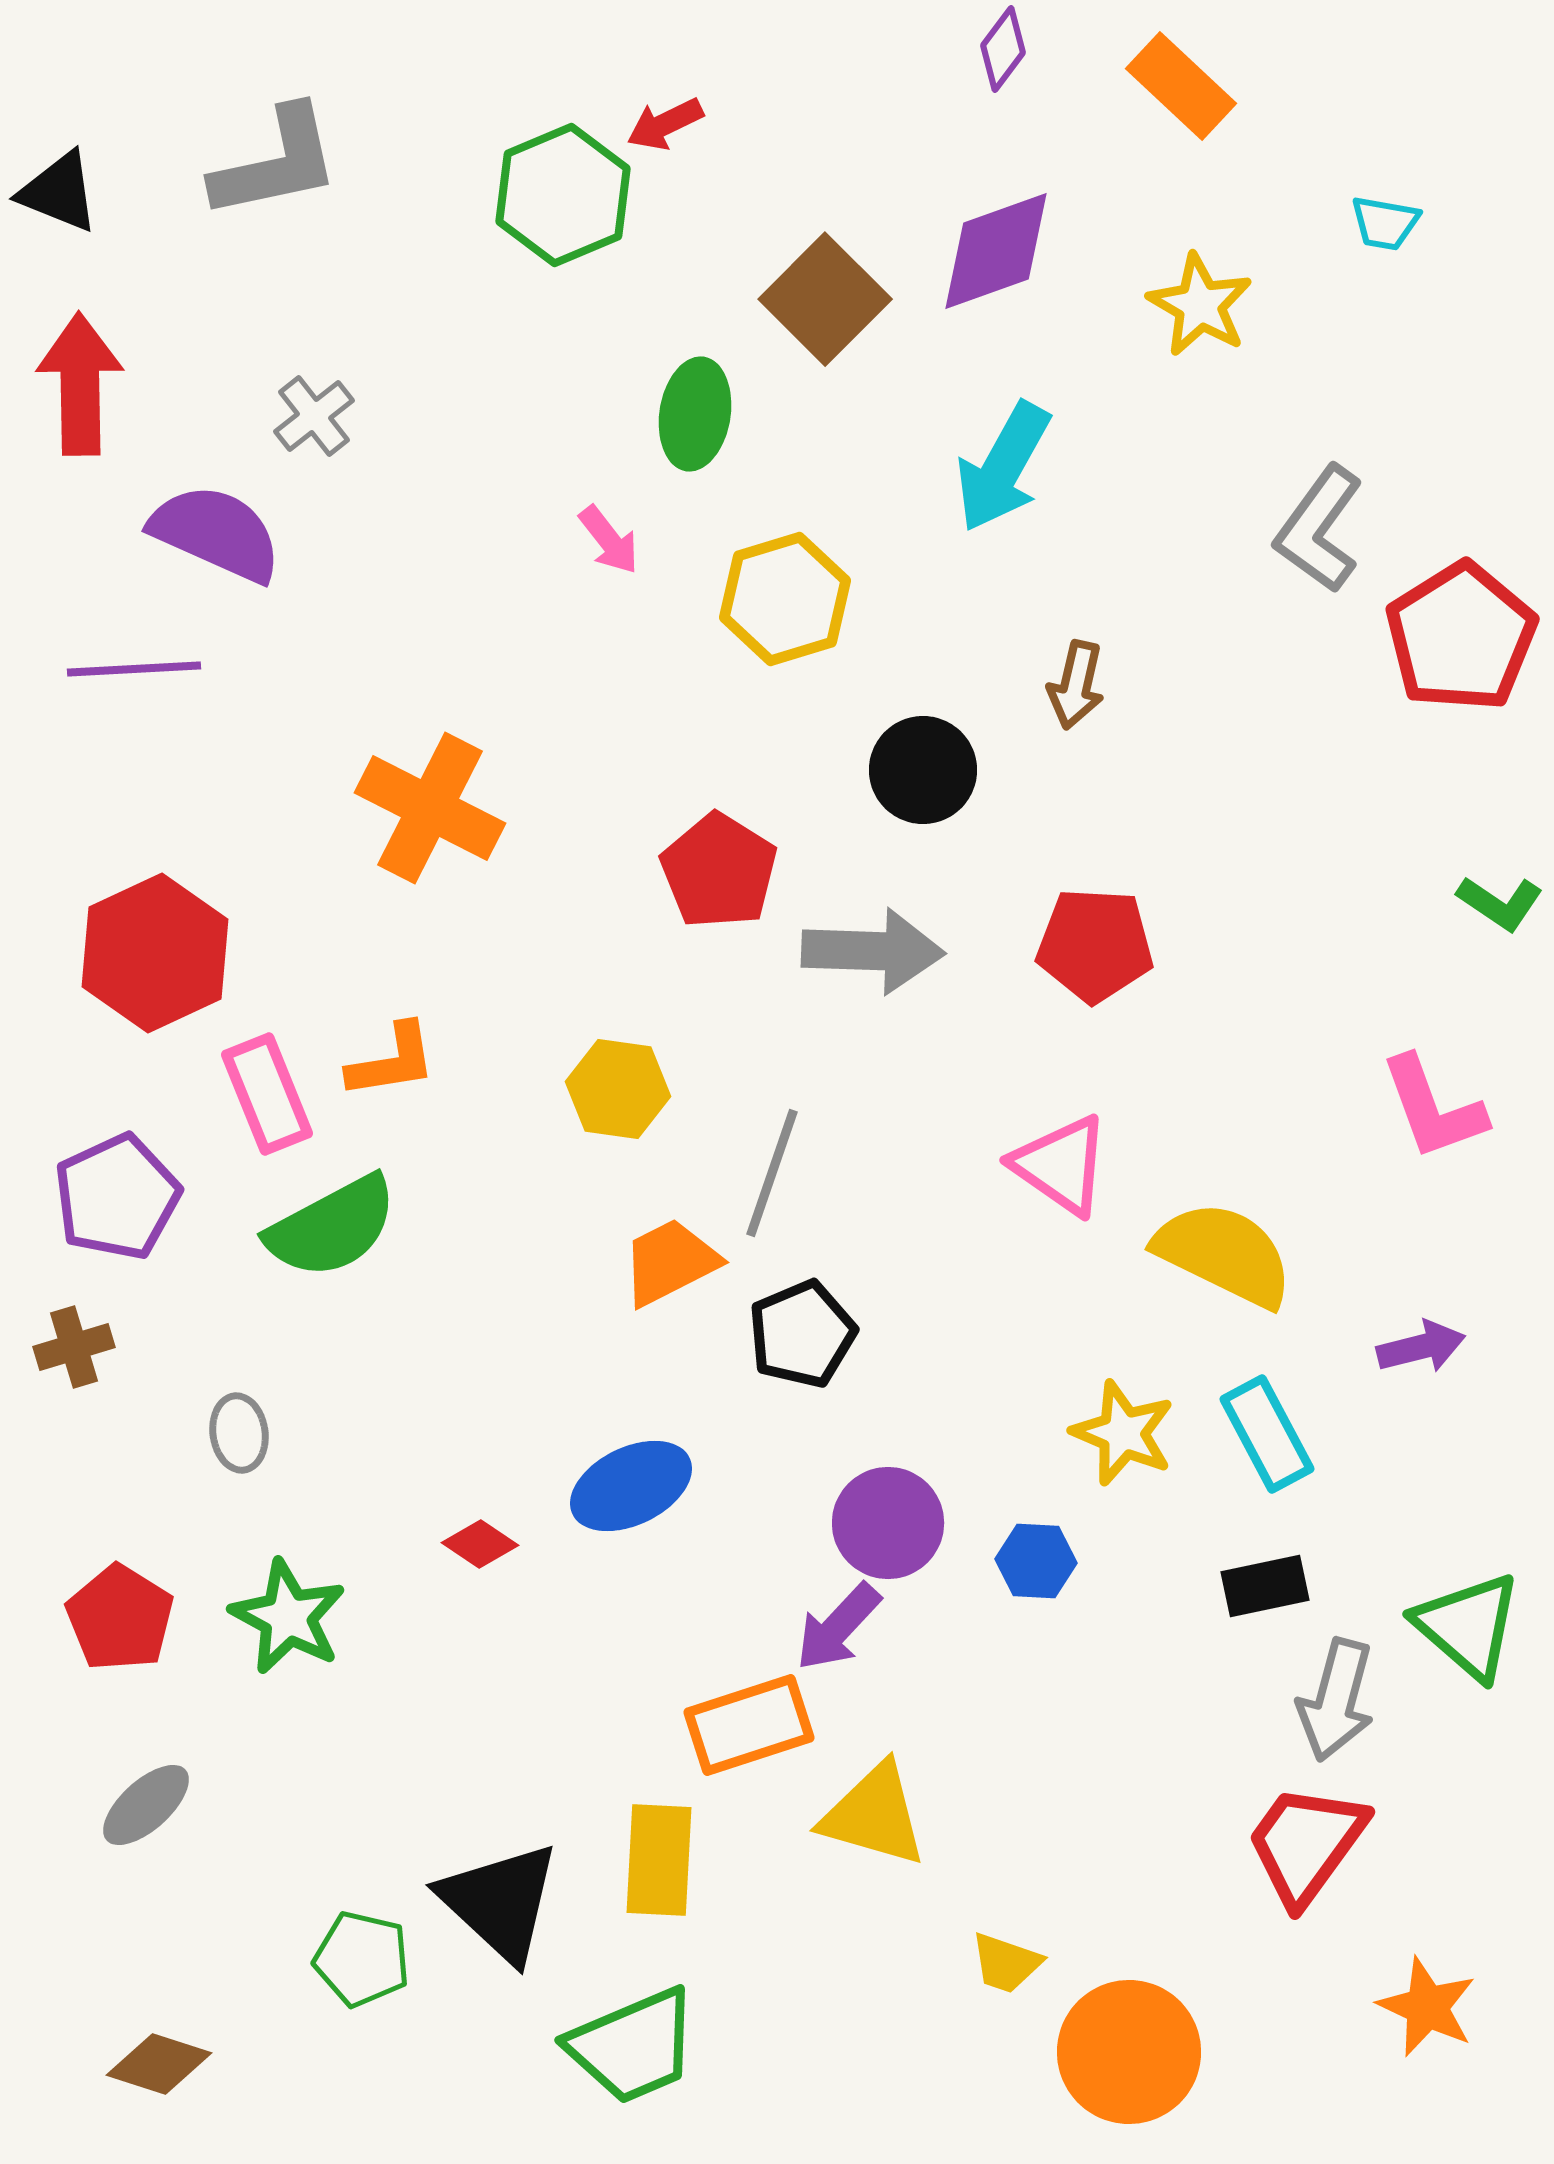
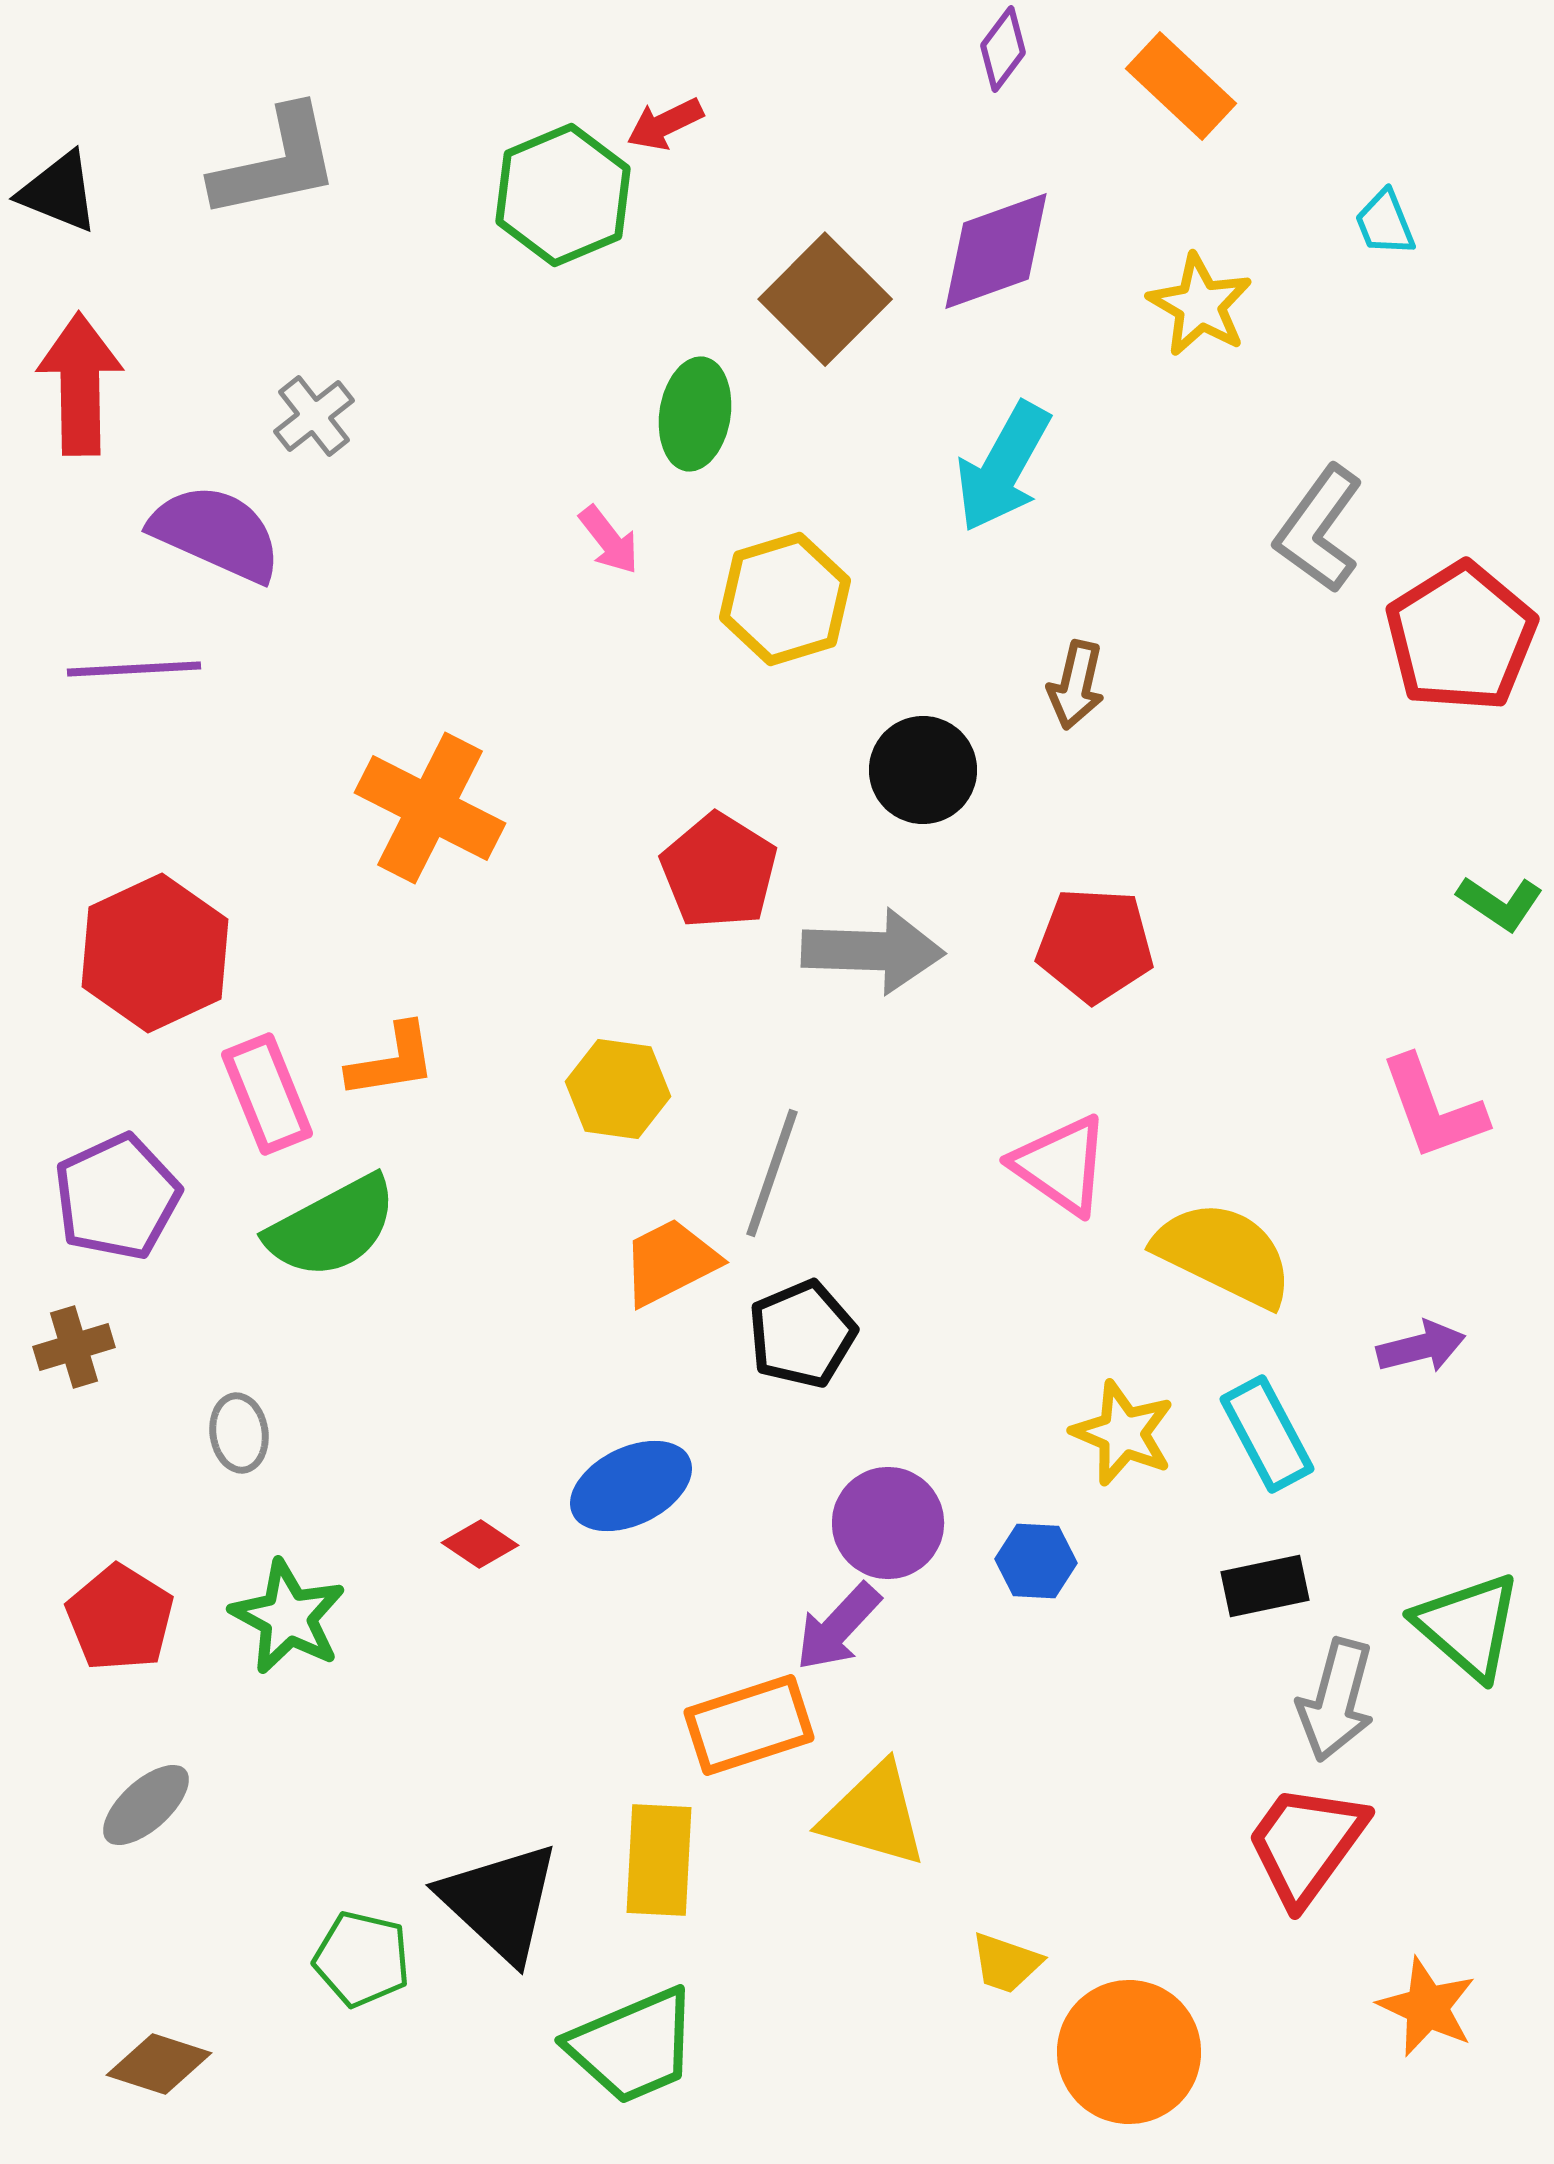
cyan trapezoid at (1385, 223): rotated 58 degrees clockwise
